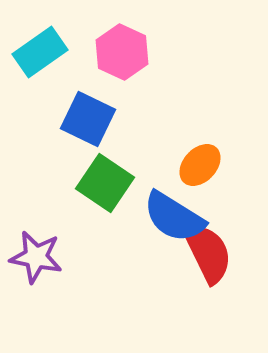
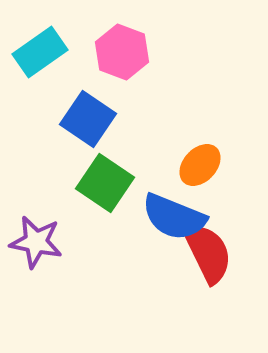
pink hexagon: rotated 4 degrees counterclockwise
blue square: rotated 8 degrees clockwise
blue semicircle: rotated 10 degrees counterclockwise
purple star: moved 15 px up
